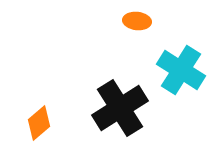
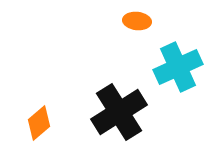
cyan cross: moved 3 px left, 3 px up; rotated 33 degrees clockwise
black cross: moved 1 px left, 4 px down
